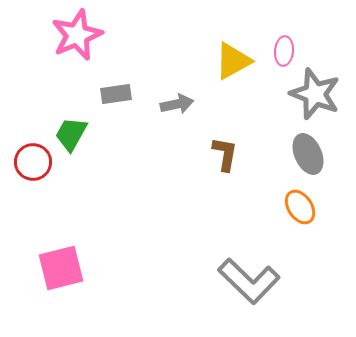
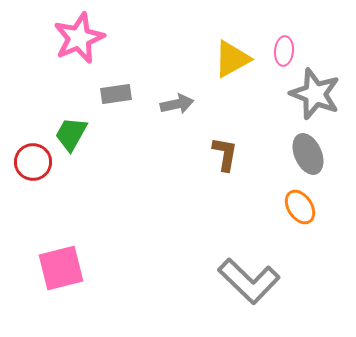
pink star: moved 2 px right, 3 px down
yellow triangle: moved 1 px left, 2 px up
